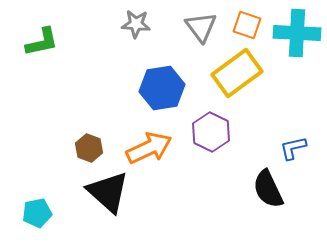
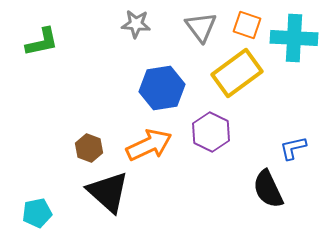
cyan cross: moved 3 px left, 5 px down
orange arrow: moved 3 px up
